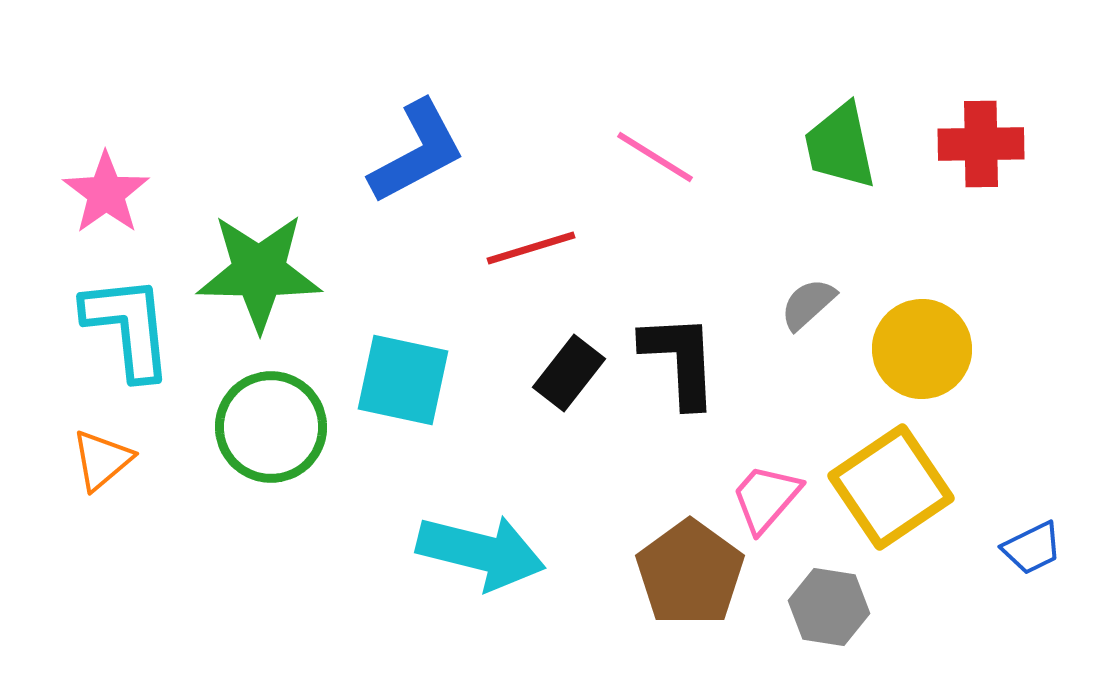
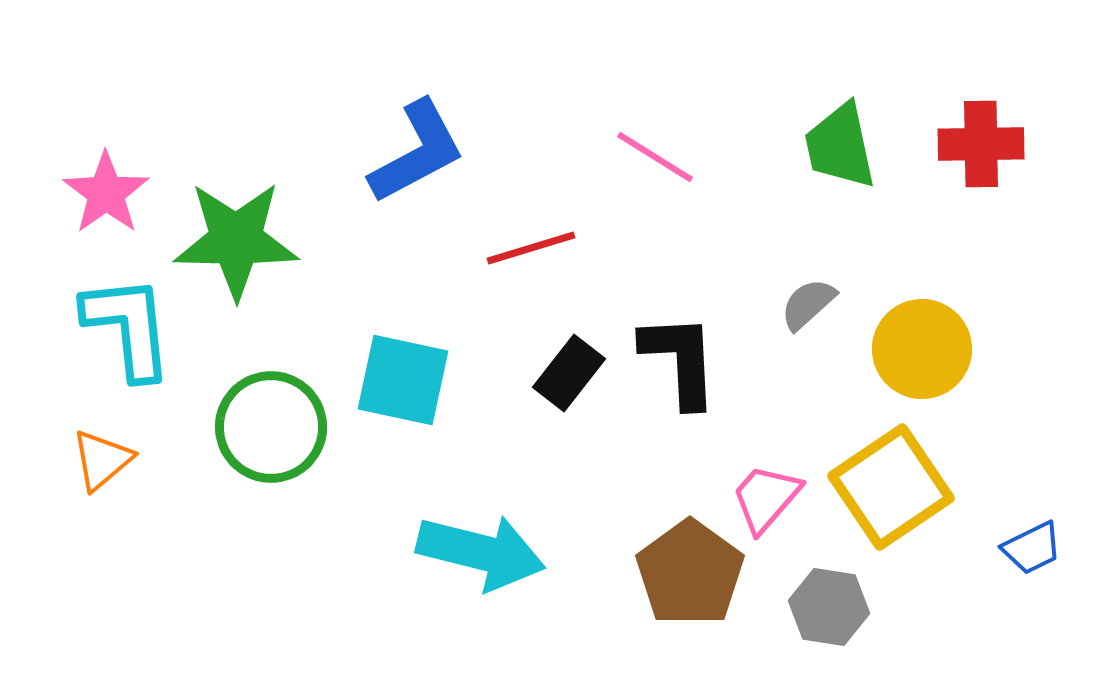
green star: moved 23 px left, 32 px up
